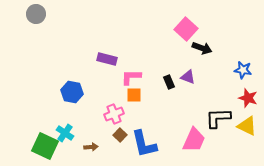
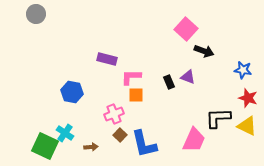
black arrow: moved 2 px right, 3 px down
orange square: moved 2 px right
